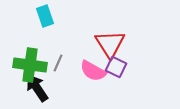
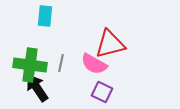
cyan rectangle: rotated 25 degrees clockwise
red triangle: rotated 48 degrees clockwise
gray line: moved 3 px right; rotated 12 degrees counterclockwise
purple square: moved 14 px left, 25 px down
pink semicircle: moved 1 px right, 7 px up
